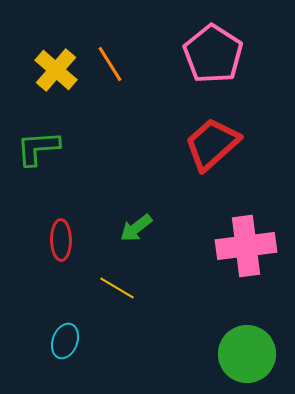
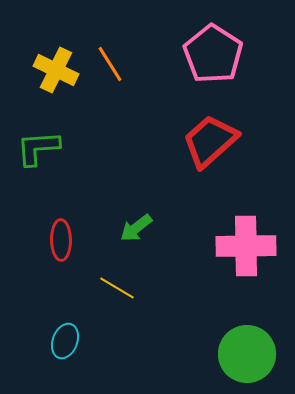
yellow cross: rotated 15 degrees counterclockwise
red trapezoid: moved 2 px left, 3 px up
pink cross: rotated 6 degrees clockwise
